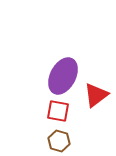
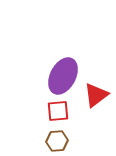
red square: rotated 15 degrees counterclockwise
brown hexagon: moved 2 px left; rotated 20 degrees counterclockwise
